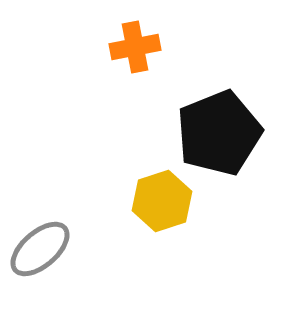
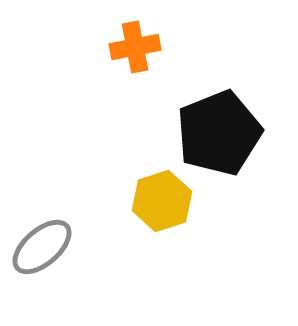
gray ellipse: moved 2 px right, 2 px up
